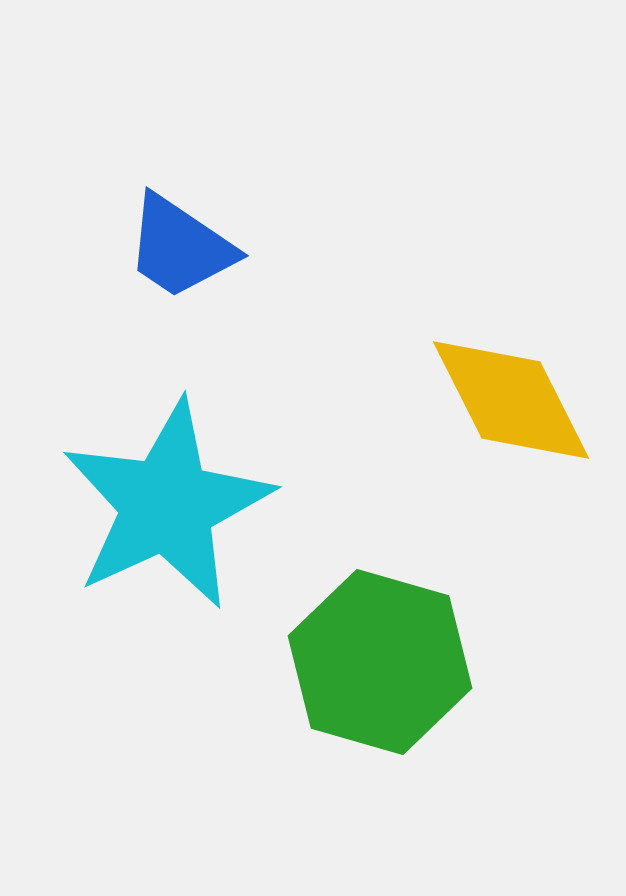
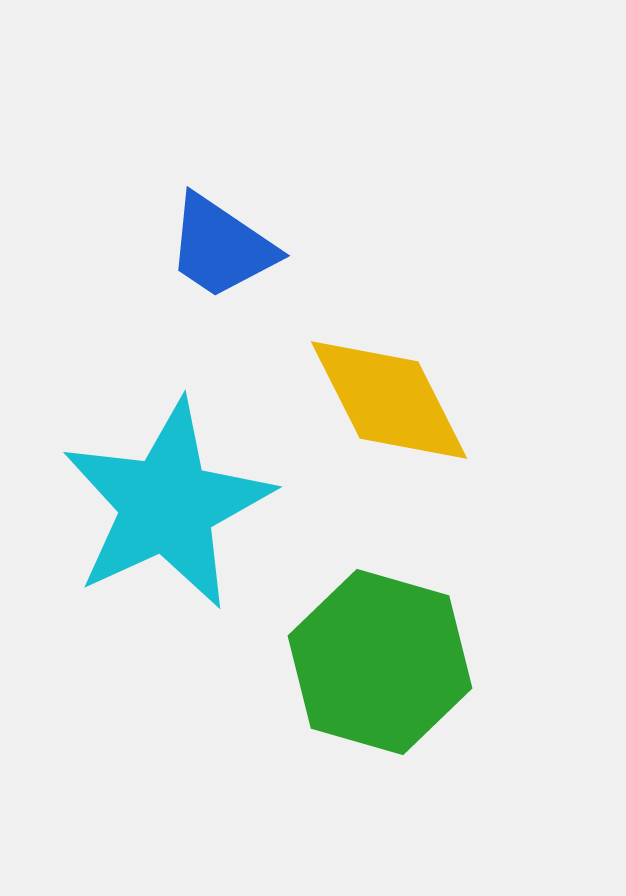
blue trapezoid: moved 41 px right
yellow diamond: moved 122 px left
